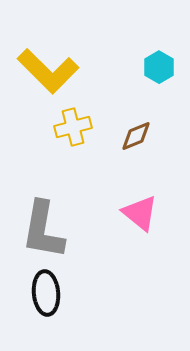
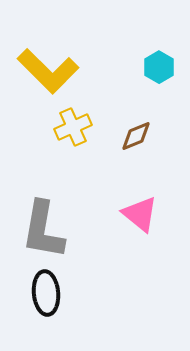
yellow cross: rotated 9 degrees counterclockwise
pink triangle: moved 1 px down
